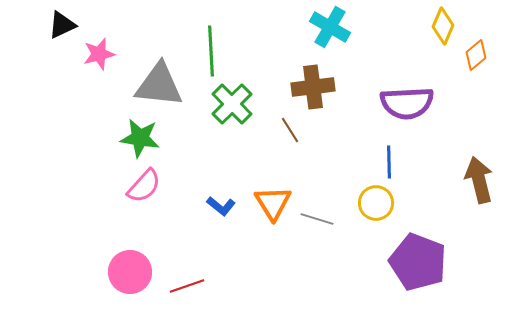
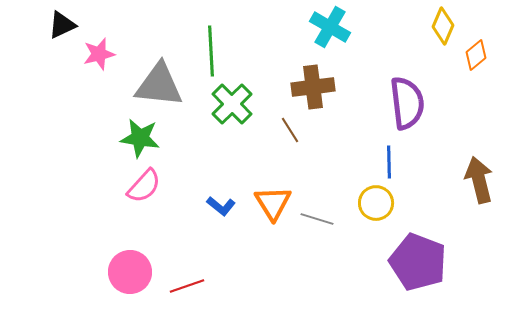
purple semicircle: rotated 94 degrees counterclockwise
